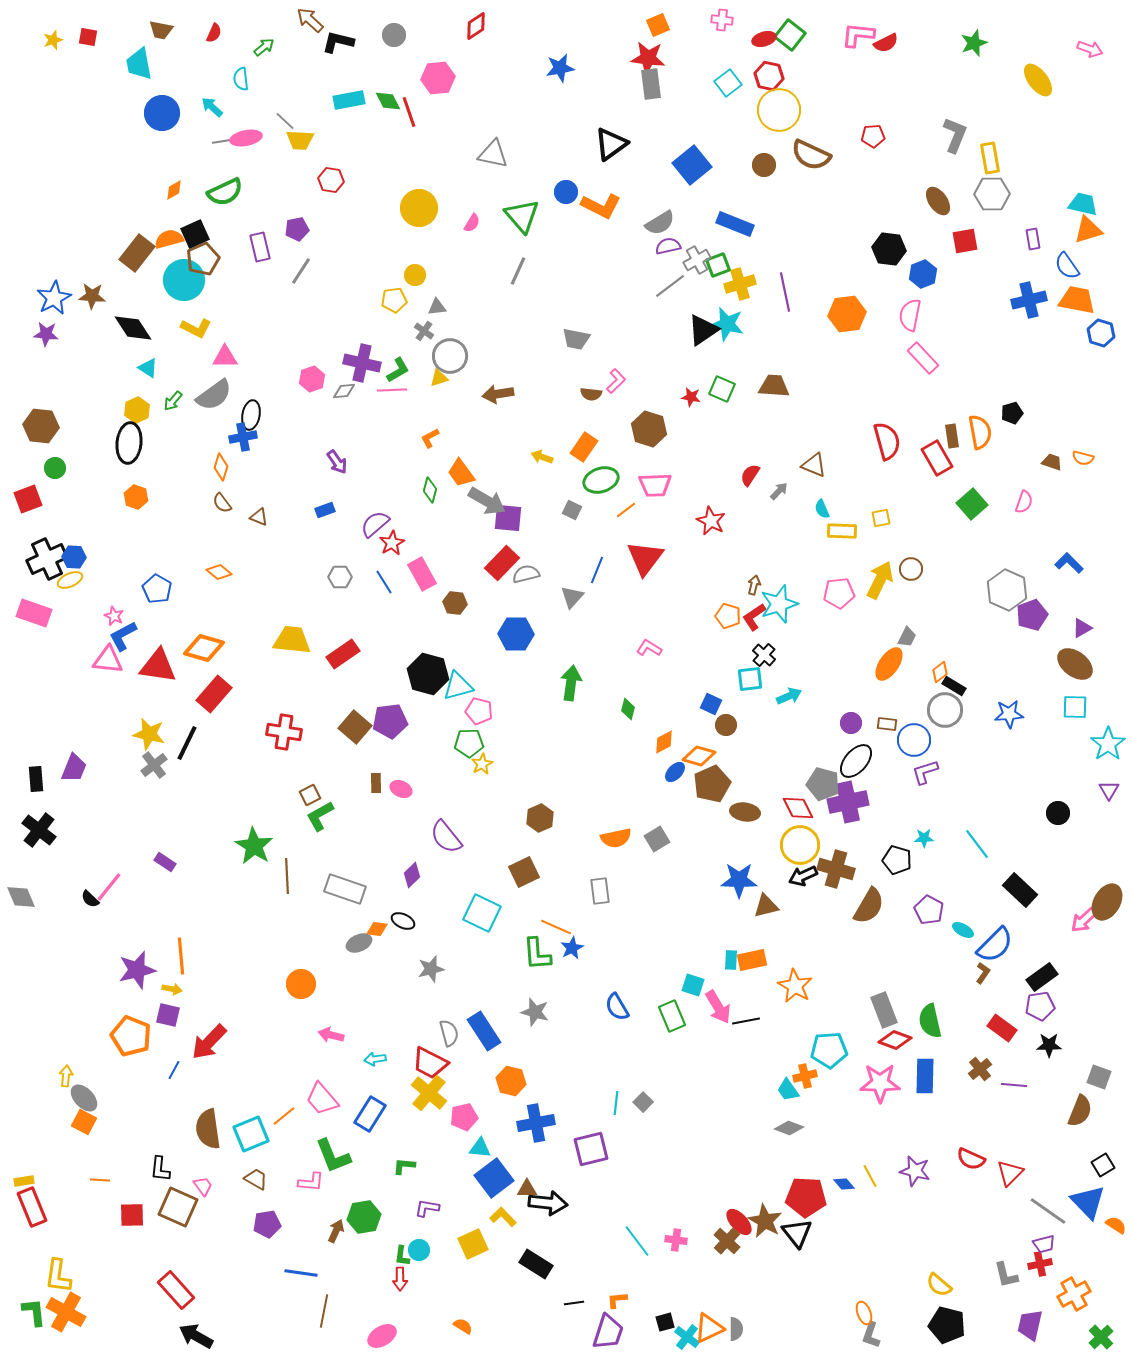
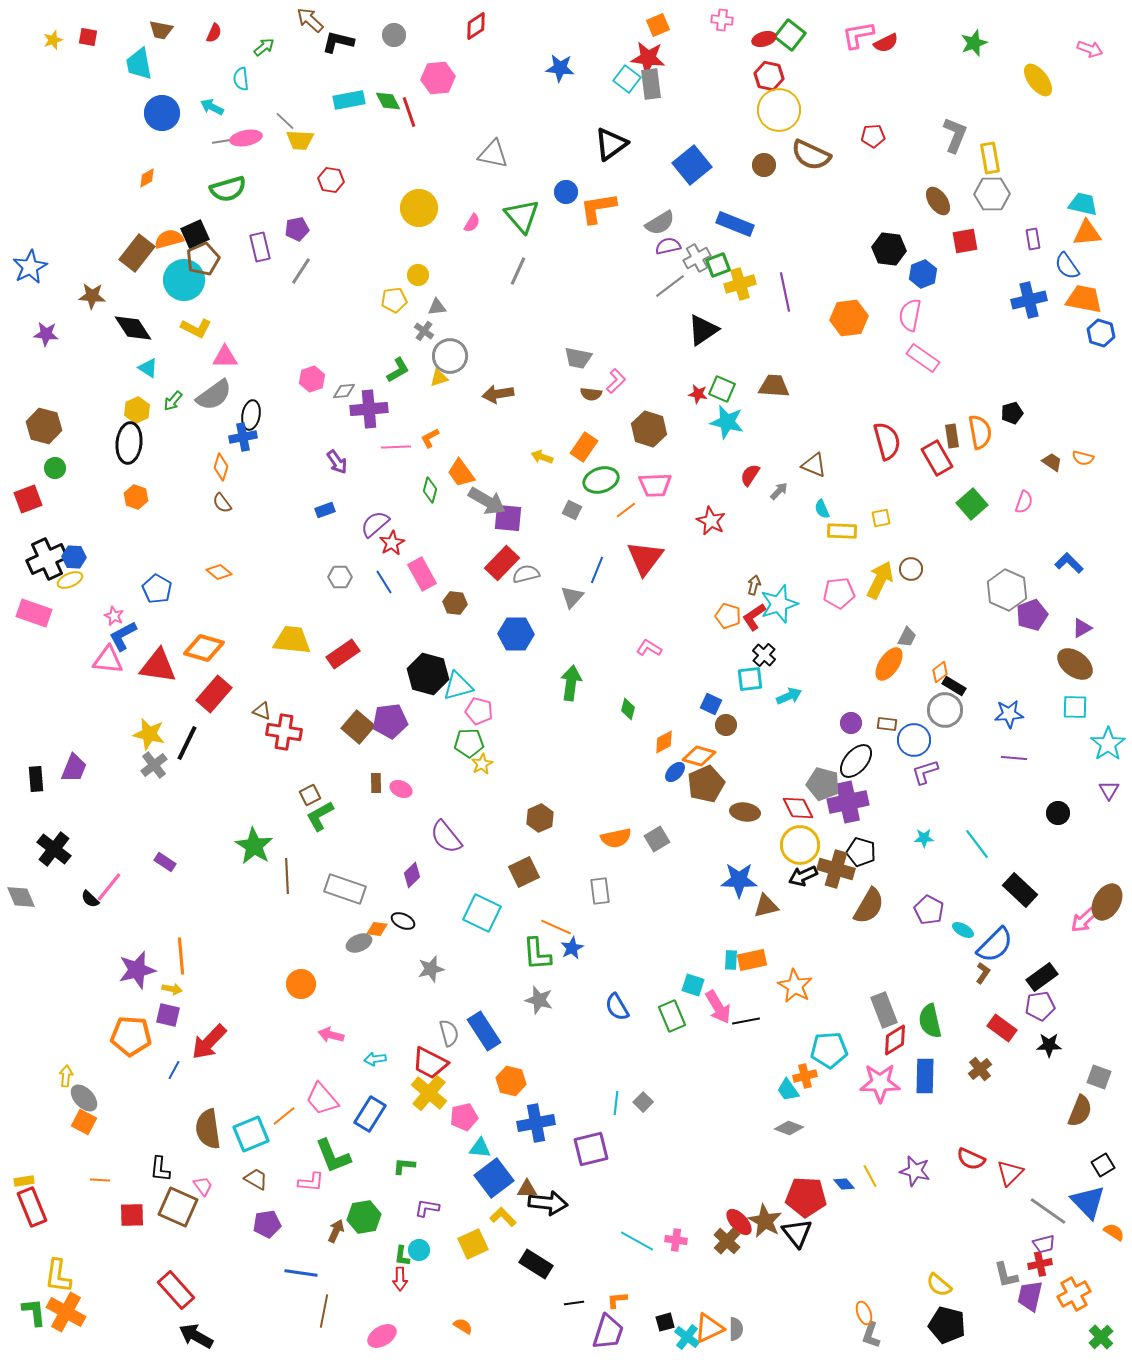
pink L-shape at (858, 35): rotated 16 degrees counterclockwise
blue star at (560, 68): rotated 16 degrees clockwise
cyan square at (728, 83): moved 101 px left, 4 px up; rotated 16 degrees counterclockwise
cyan arrow at (212, 107): rotated 15 degrees counterclockwise
orange diamond at (174, 190): moved 27 px left, 12 px up
green semicircle at (225, 192): moved 3 px right, 3 px up; rotated 9 degrees clockwise
orange L-shape at (601, 206): moved 3 px left, 2 px down; rotated 144 degrees clockwise
orange triangle at (1088, 230): moved 1 px left, 3 px down; rotated 12 degrees clockwise
gray cross at (697, 260): moved 2 px up
yellow circle at (415, 275): moved 3 px right
blue star at (54, 298): moved 24 px left, 31 px up
orange trapezoid at (1077, 300): moved 7 px right, 1 px up
orange hexagon at (847, 314): moved 2 px right, 4 px down
cyan star at (727, 324): moved 98 px down
gray trapezoid at (576, 339): moved 2 px right, 19 px down
pink rectangle at (923, 358): rotated 12 degrees counterclockwise
purple cross at (362, 363): moved 7 px right, 46 px down; rotated 18 degrees counterclockwise
pink line at (392, 390): moved 4 px right, 57 px down
red star at (691, 397): moved 7 px right, 3 px up
brown hexagon at (41, 426): moved 3 px right; rotated 8 degrees clockwise
brown trapezoid at (1052, 462): rotated 15 degrees clockwise
brown triangle at (259, 517): moved 3 px right, 194 px down
brown square at (355, 727): moved 3 px right
brown pentagon at (712, 784): moved 6 px left
black cross at (39, 830): moved 15 px right, 19 px down
black pentagon at (897, 860): moved 36 px left, 8 px up
gray star at (535, 1012): moved 4 px right, 12 px up
orange pentagon at (131, 1036): rotated 18 degrees counterclockwise
red diamond at (895, 1040): rotated 52 degrees counterclockwise
purple line at (1014, 1085): moved 327 px up
orange semicircle at (1116, 1225): moved 2 px left, 7 px down
cyan line at (637, 1241): rotated 24 degrees counterclockwise
purple trapezoid at (1030, 1325): moved 29 px up
